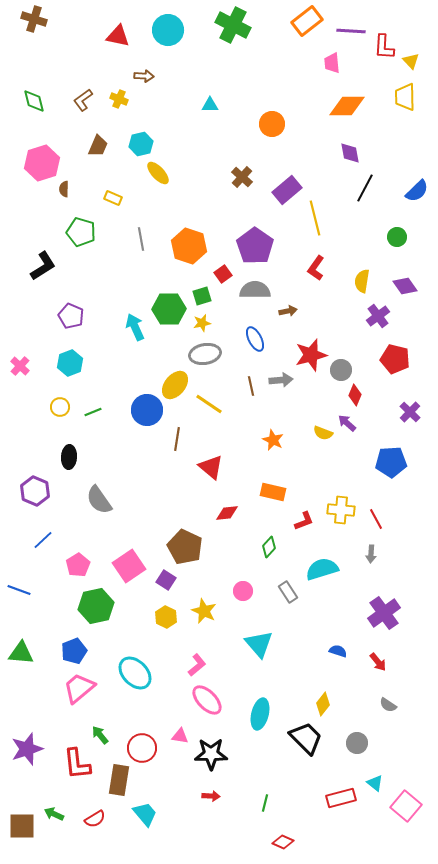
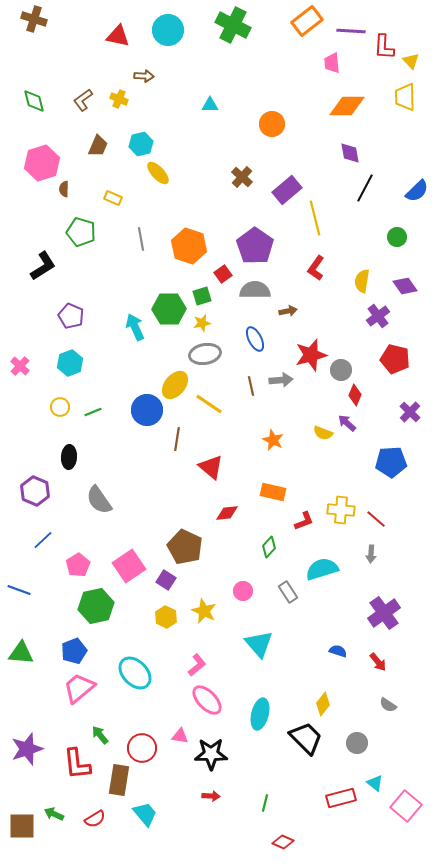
red line at (376, 519): rotated 20 degrees counterclockwise
